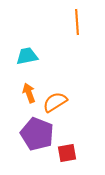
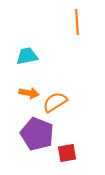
orange arrow: rotated 120 degrees clockwise
